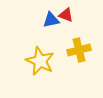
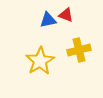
blue triangle: moved 3 px left
yellow star: rotated 16 degrees clockwise
